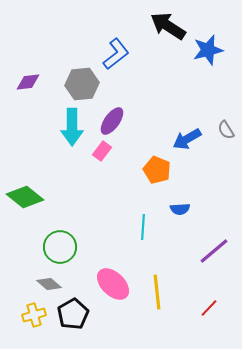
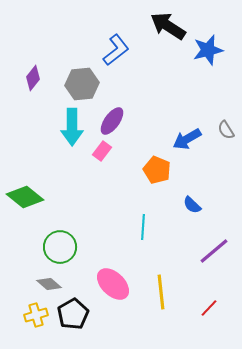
blue L-shape: moved 4 px up
purple diamond: moved 5 px right, 4 px up; rotated 45 degrees counterclockwise
blue semicircle: moved 12 px right, 4 px up; rotated 48 degrees clockwise
yellow line: moved 4 px right
yellow cross: moved 2 px right
